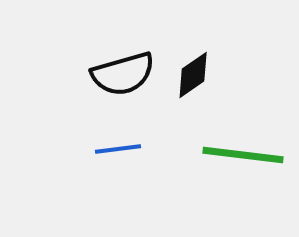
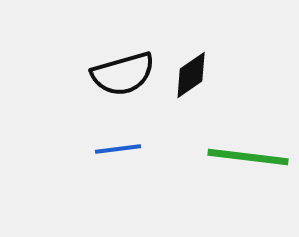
black diamond: moved 2 px left
green line: moved 5 px right, 2 px down
